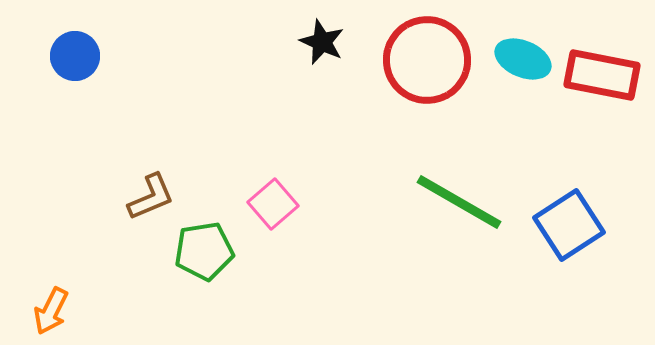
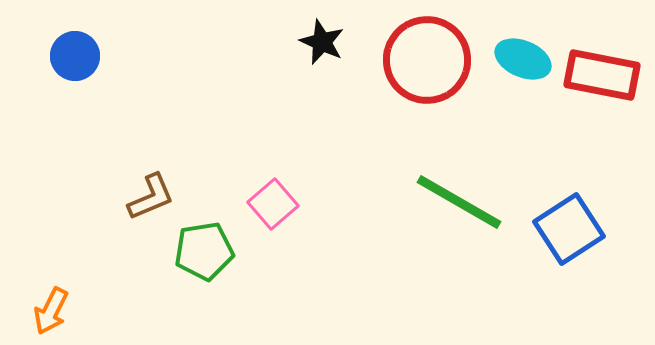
blue square: moved 4 px down
